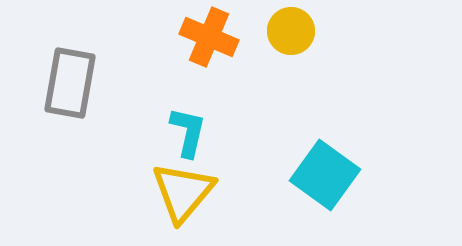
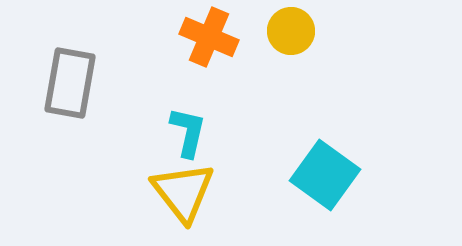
yellow triangle: rotated 18 degrees counterclockwise
